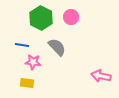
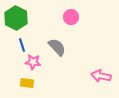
green hexagon: moved 25 px left
blue line: rotated 64 degrees clockwise
